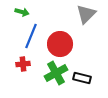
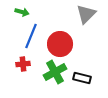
green cross: moved 1 px left, 1 px up
